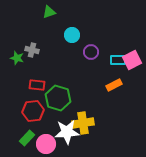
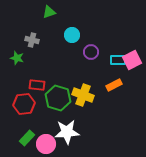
gray cross: moved 10 px up
red hexagon: moved 9 px left, 7 px up
yellow cross: moved 28 px up; rotated 30 degrees clockwise
